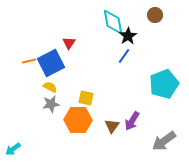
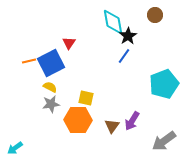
cyan arrow: moved 2 px right, 1 px up
